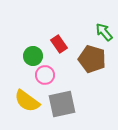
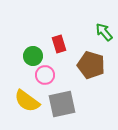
red rectangle: rotated 18 degrees clockwise
brown pentagon: moved 1 px left, 6 px down
